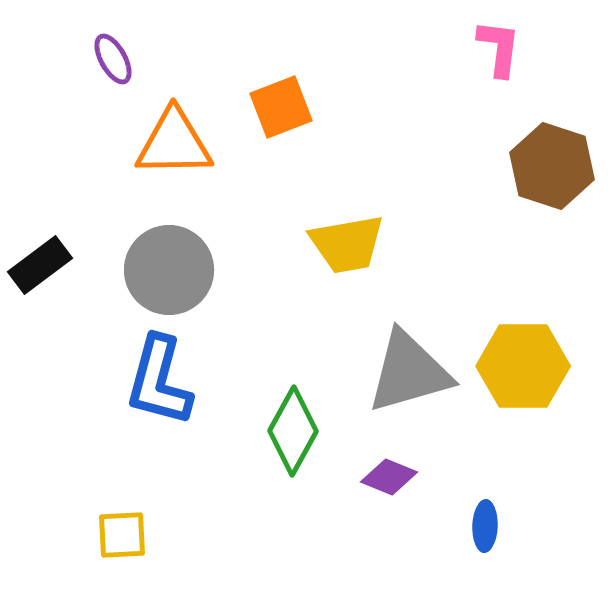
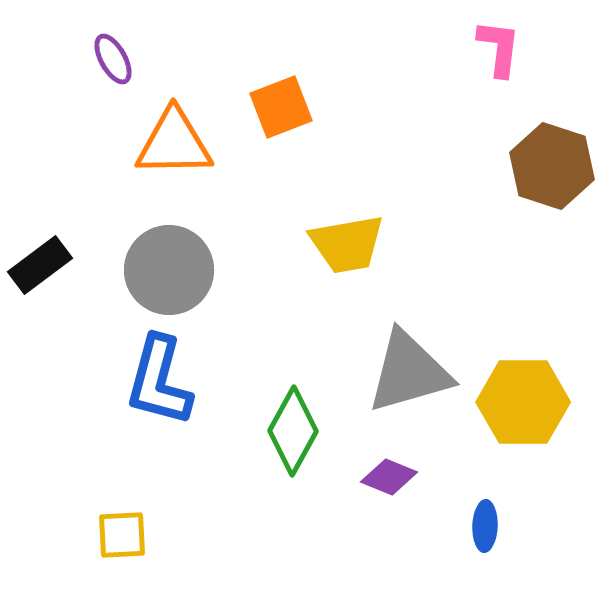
yellow hexagon: moved 36 px down
